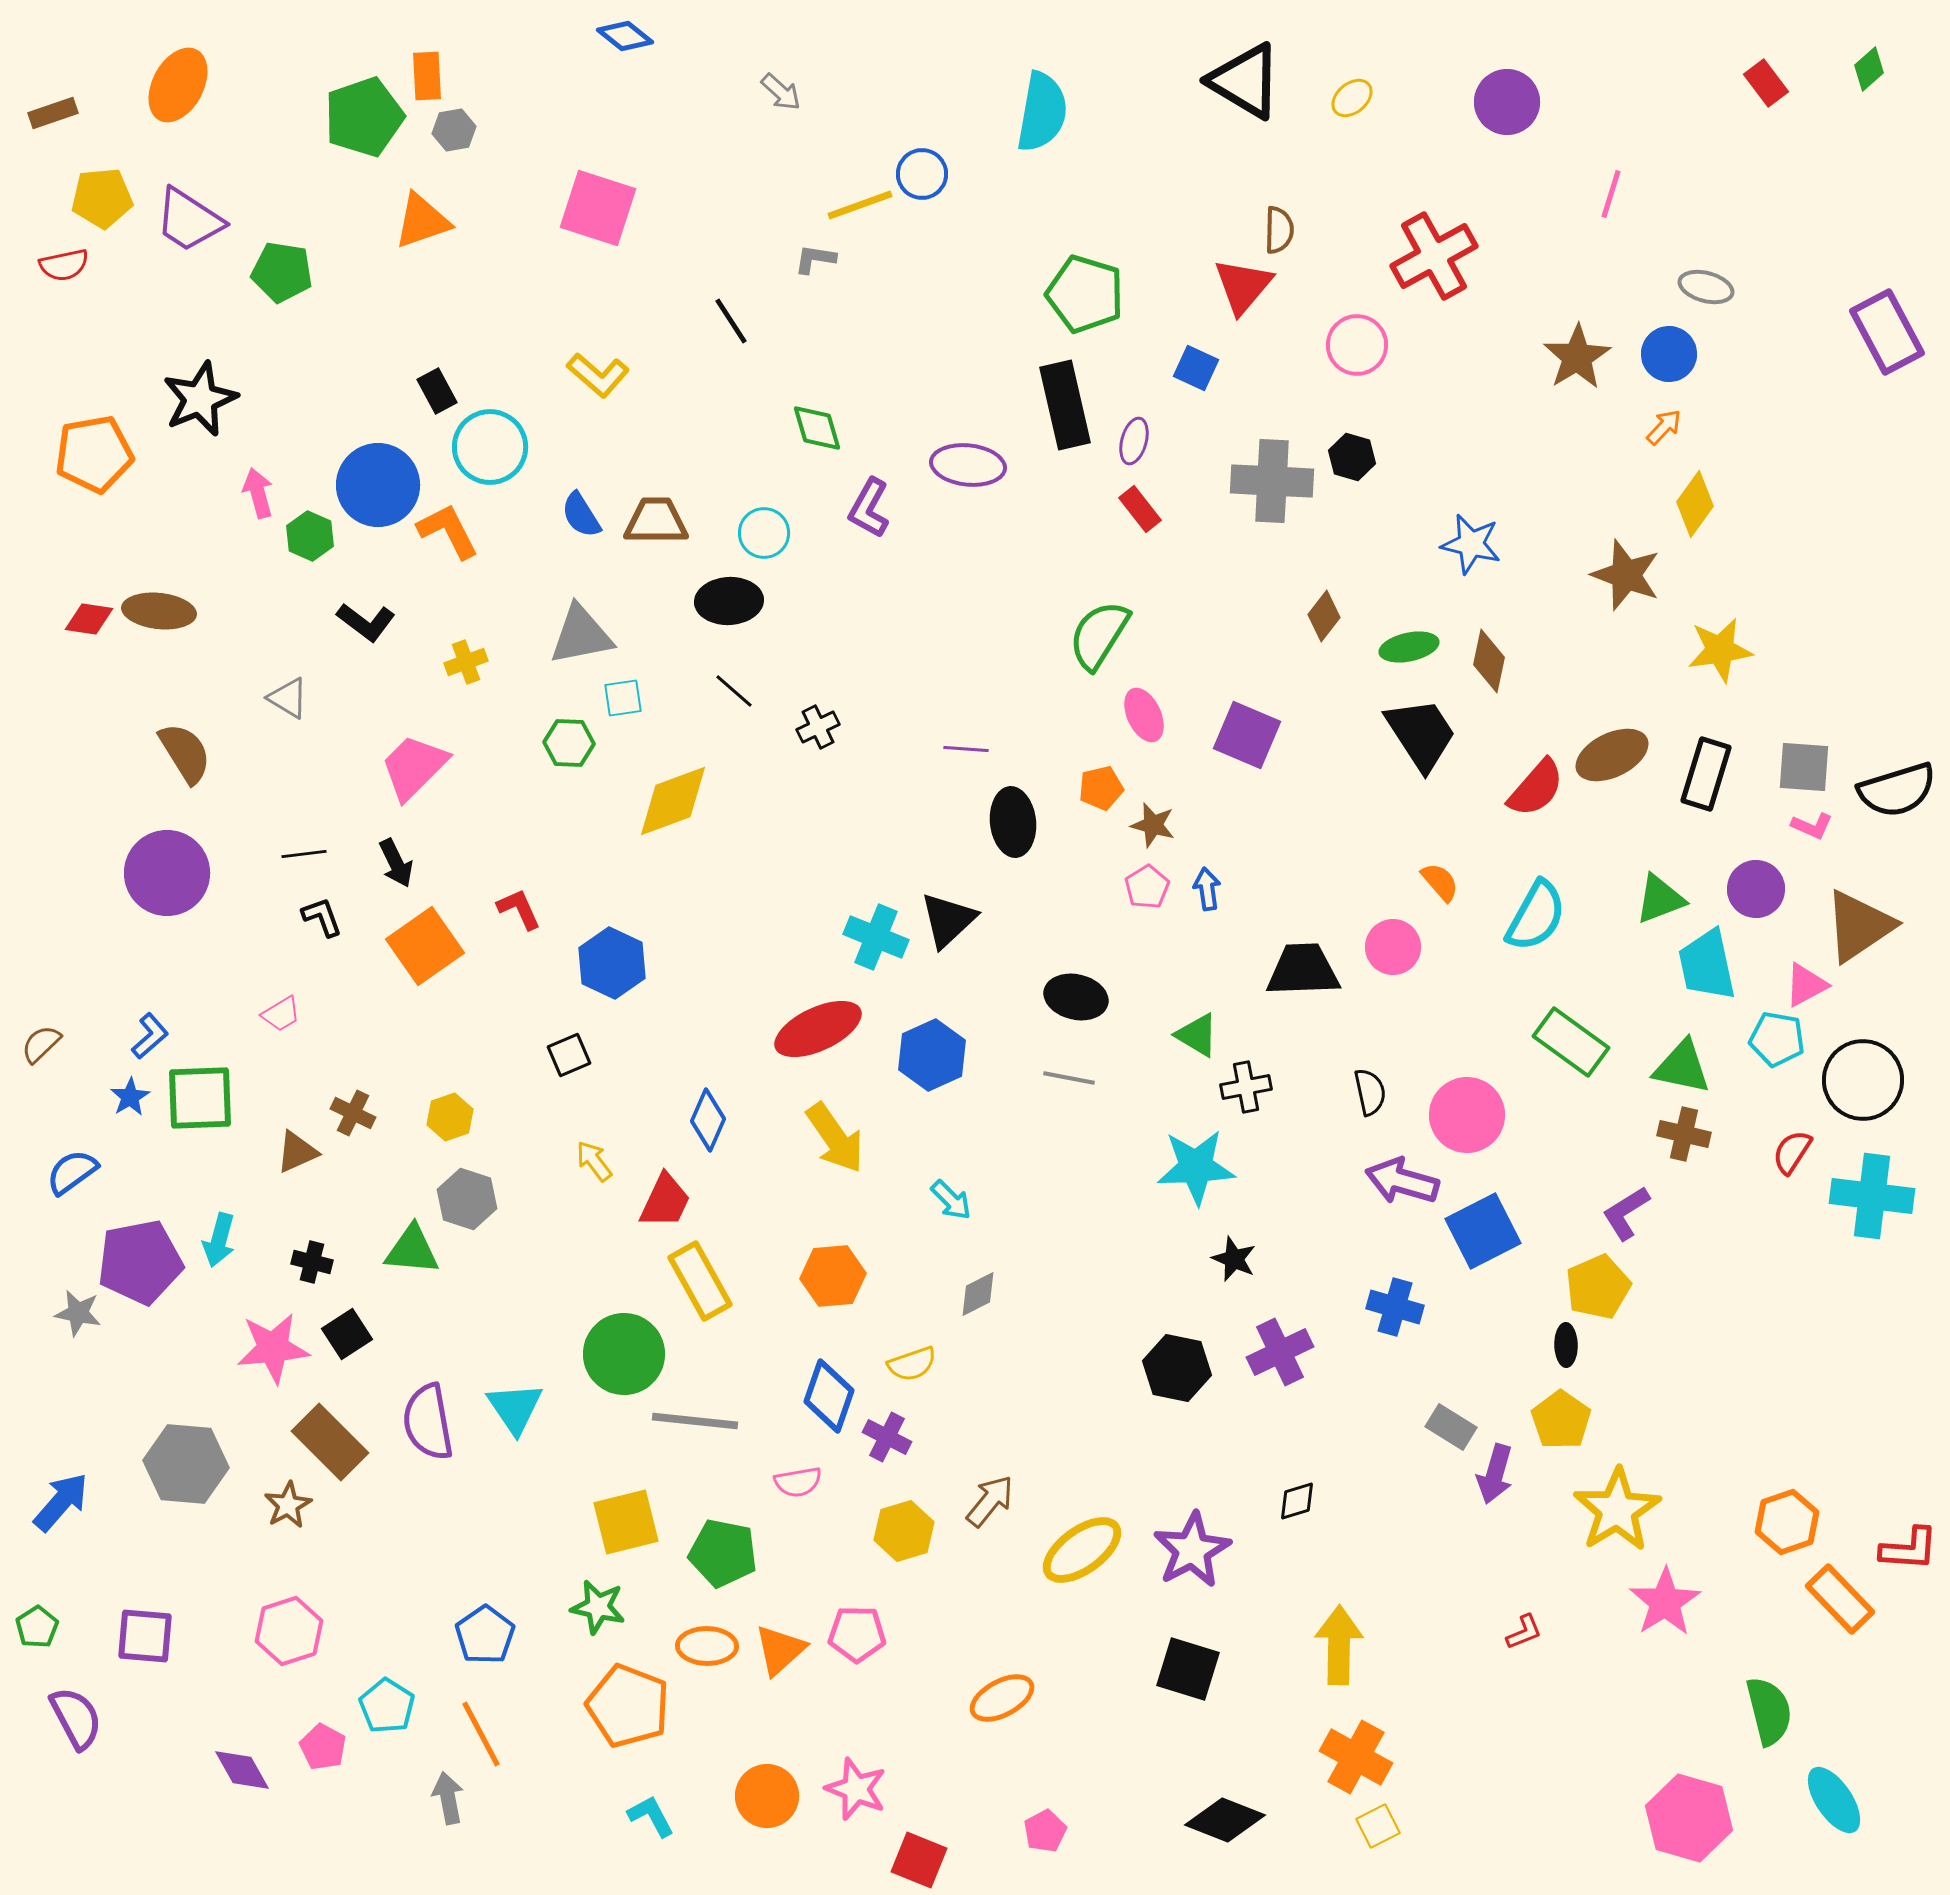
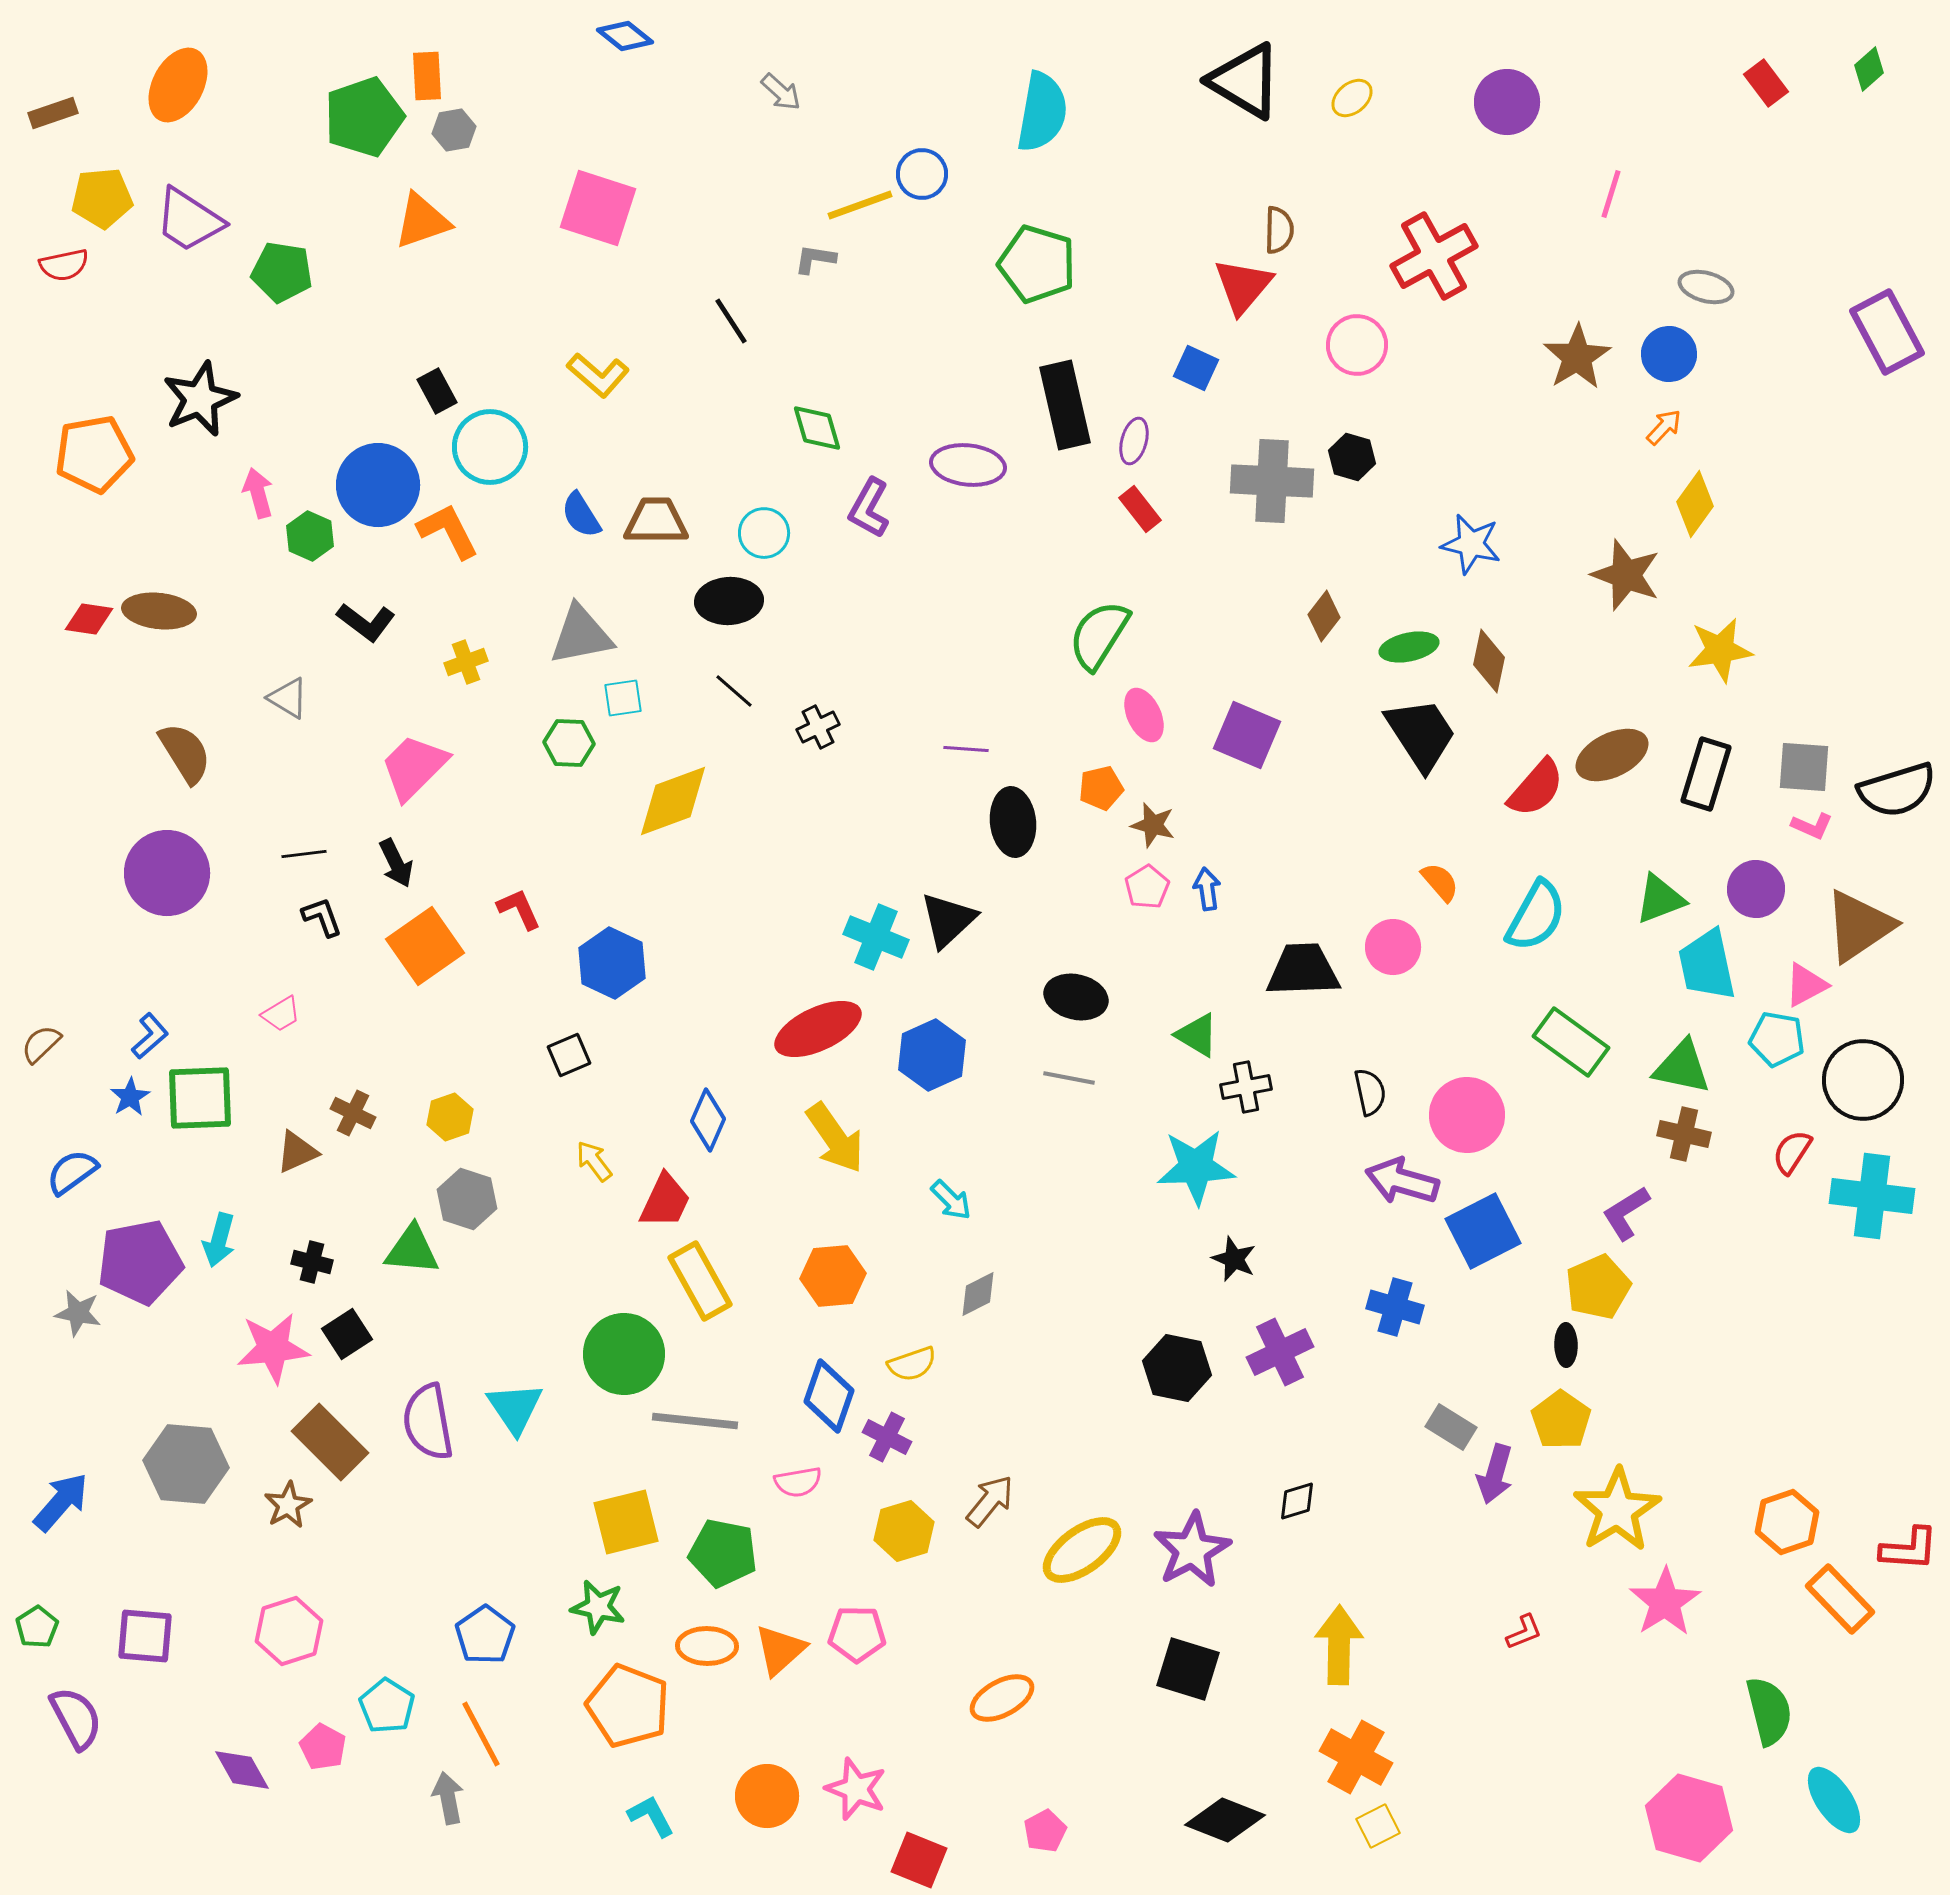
green pentagon at (1085, 294): moved 48 px left, 30 px up
